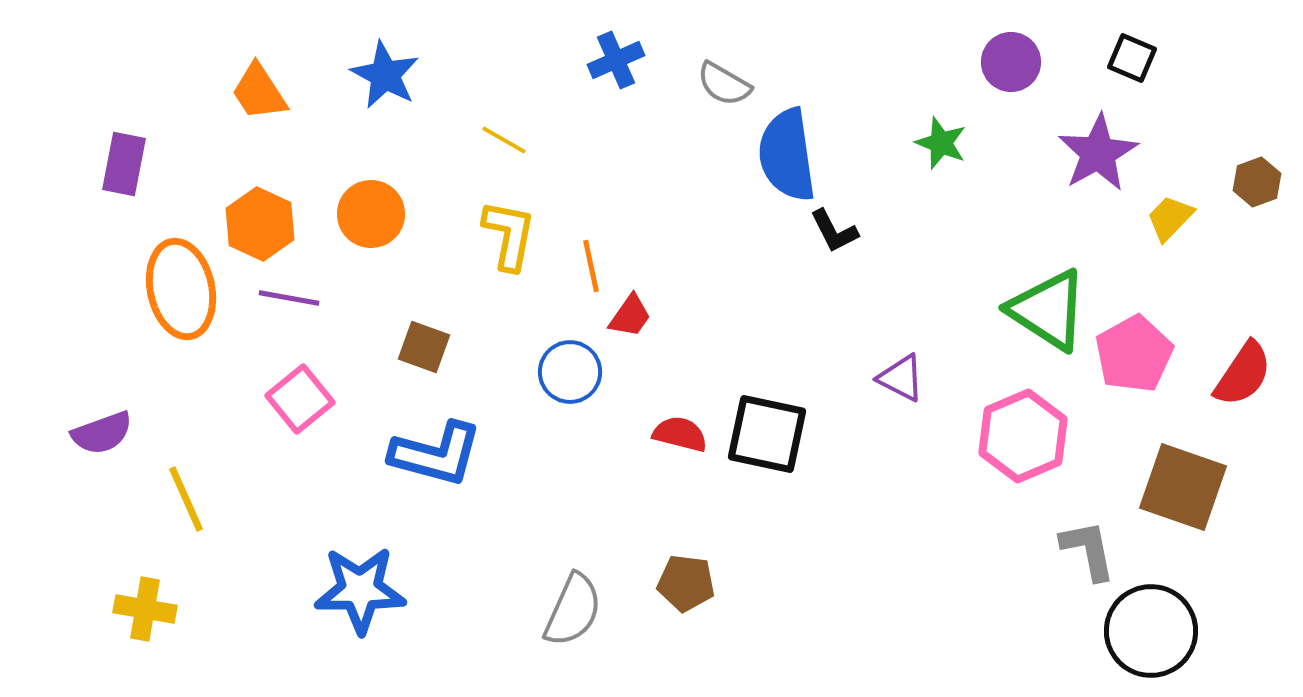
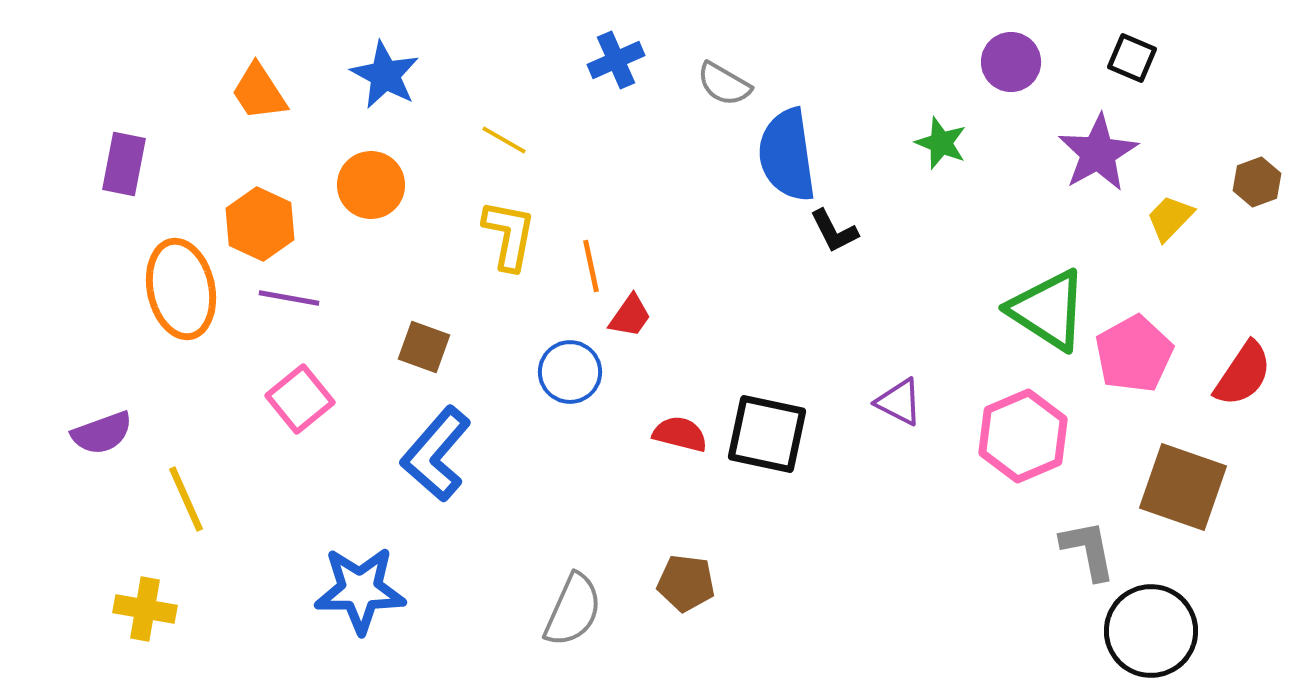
orange circle at (371, 214): moved 29 px up
purple triangle at (901, 378): moved 2 px left, 24 px down
blue L-shape at (436, 454): rotated 116 degrees clockwise
